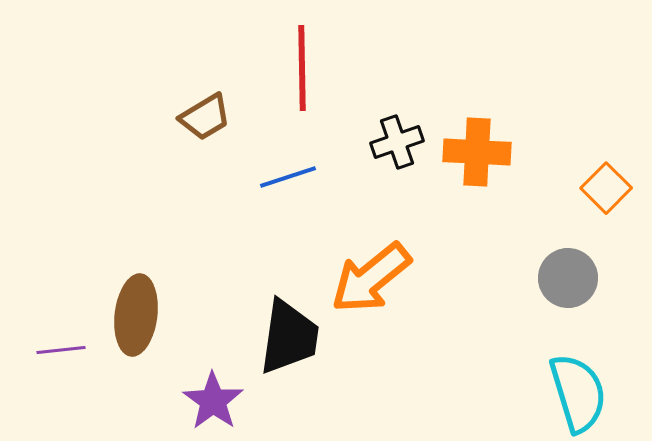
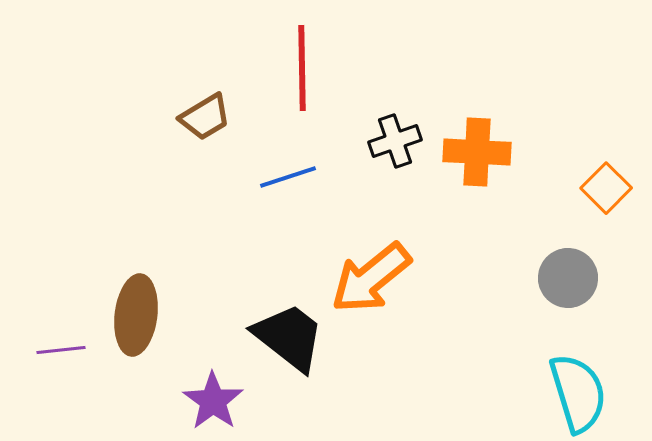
black cross: moved 2 px left, 1 px up
black trapezoid: rotated 60 degrees counterclockwise
